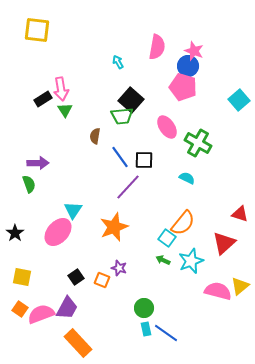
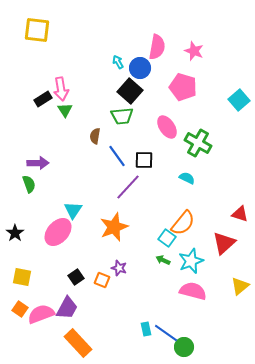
blue circle at (188, 66): moved 48 px left, 2 px down
black square at (131, 100): moved 1 px left, 9 px up
blue line at (120, 157): moved 3 px left, 1 px up
pink semicircle at (218, 291): moved 25 px left
green circle at (144, 308): moved 40 px right, 39 px down
